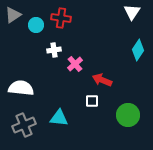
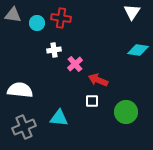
gray triangle: rotated 42 degrees clockwise
cyan circle: moved 1 px right, 2 px up
cyan diamond: rotated 65 degrees clockwise
red arrow: moved 4 px left
white semicircle: moved 1 px left, 2 px down
green circle: moved 2 px left, 3 px up
gray cross: moved 2 px down
